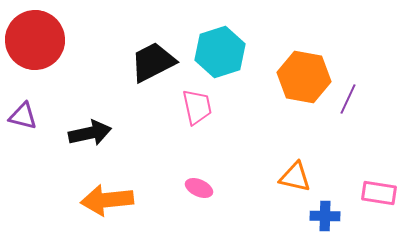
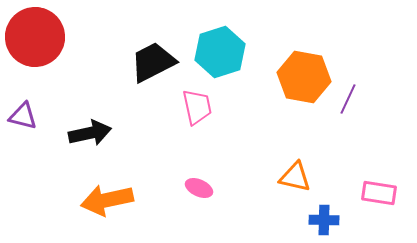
red circle: moved 3 px up
orange arrow: rotated 6 degrees counterclockwise
blue cross: moved 1 px left, 4 px down
